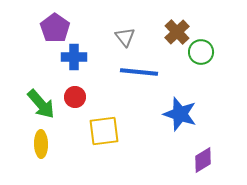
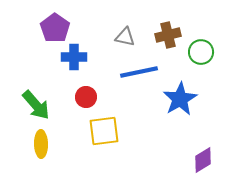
brown cross: moved 9 px left, 3 px down; rotated 30 degrees clockwise
gray triangle: rotated 40 degrees counterclockwise
blue line: rotated 18 degrees counterclockwise
red circle: moved 11 px right
green arrow: moved 5 px left, 1 px down
blue star: moved 15 px up; rotated 24 degrees clockwise
